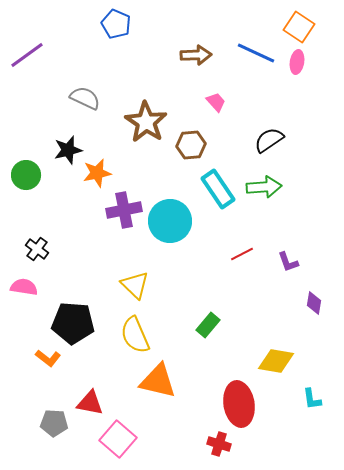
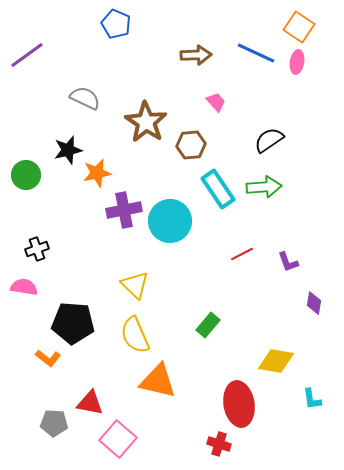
black cross: rotated 35 degrees clockwise
